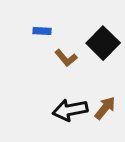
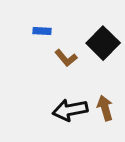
brown arrow: rotated 55 degrees counterclockwise
